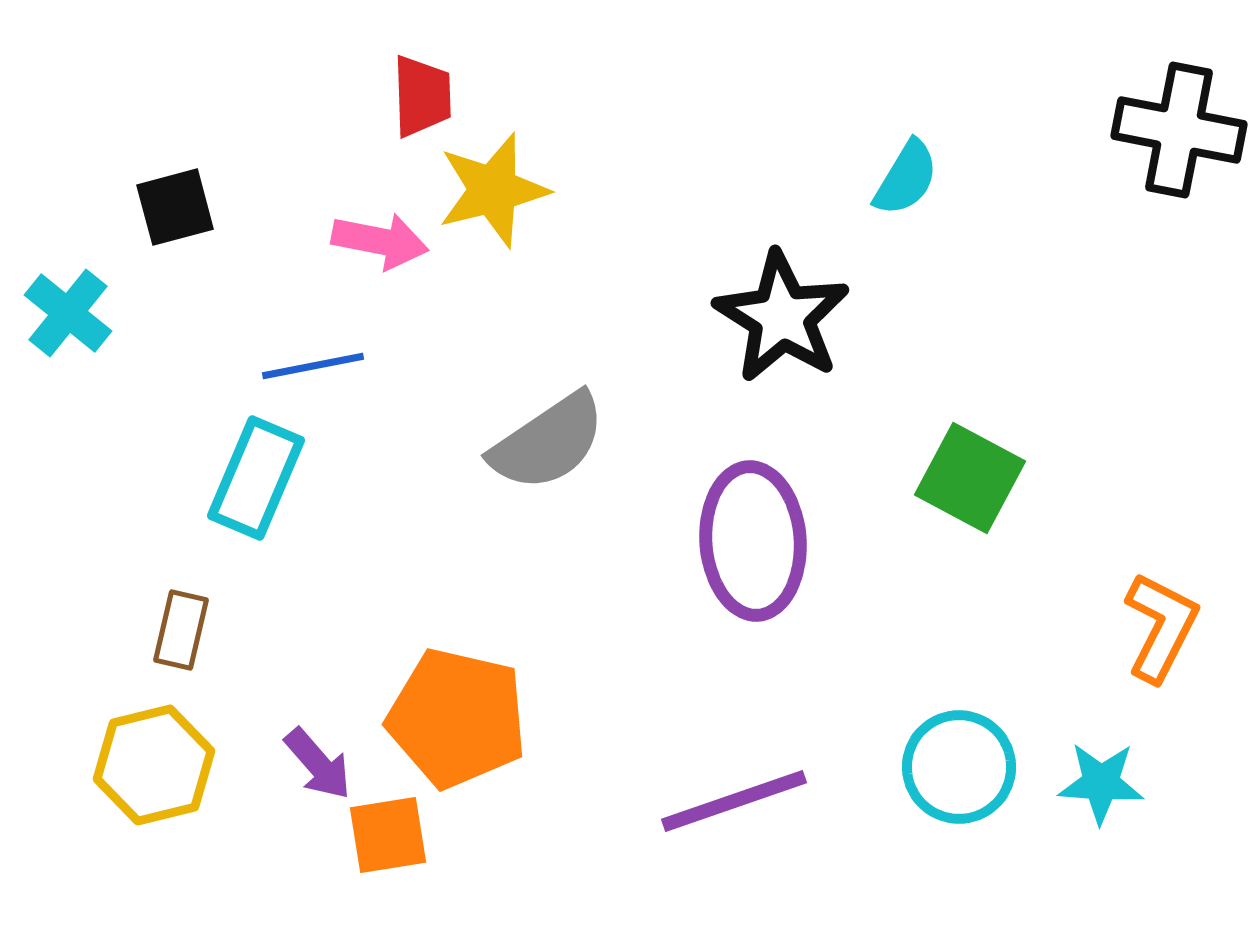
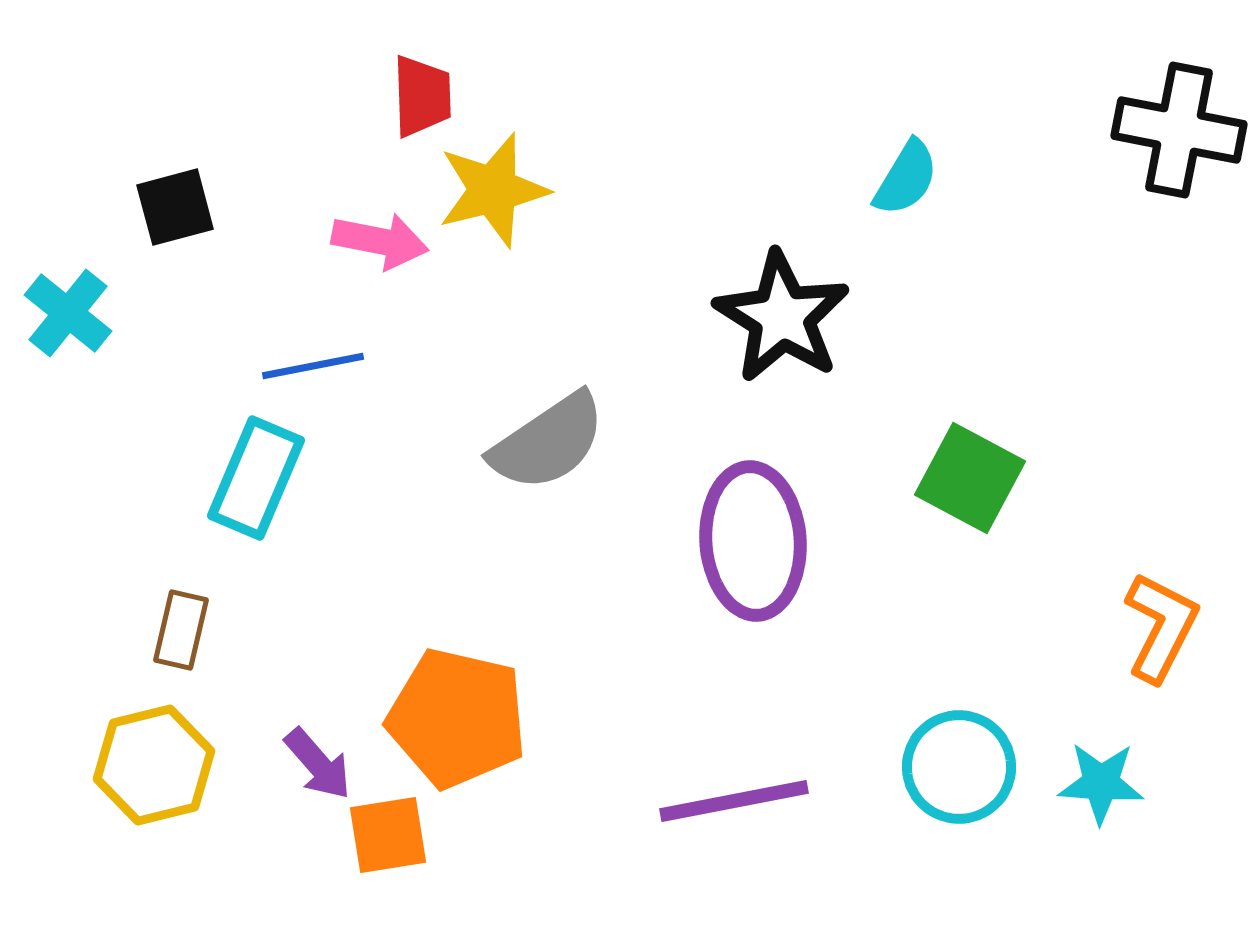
purple line: rotated 8 degrees clockwise
